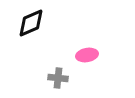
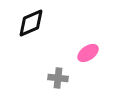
pink ellipse: moved 1 px right, 2 px up; rotated 25 degrees counterclockwise
